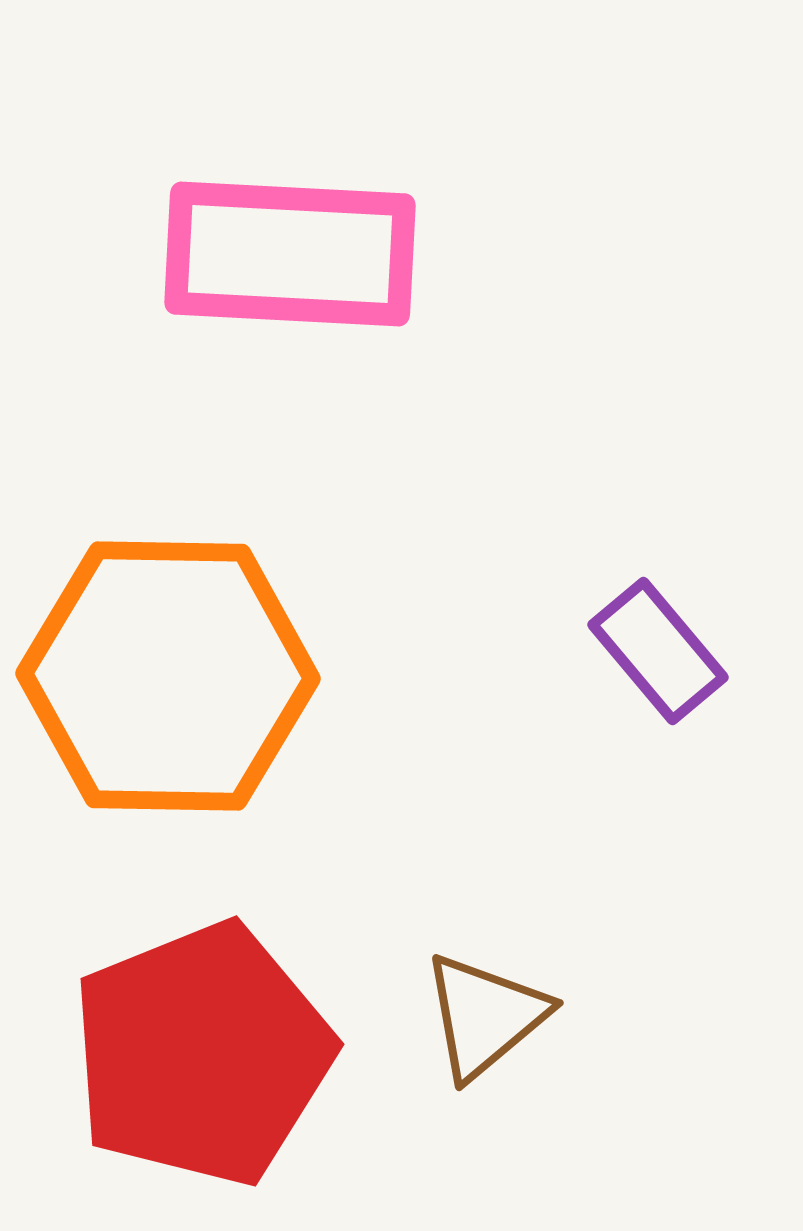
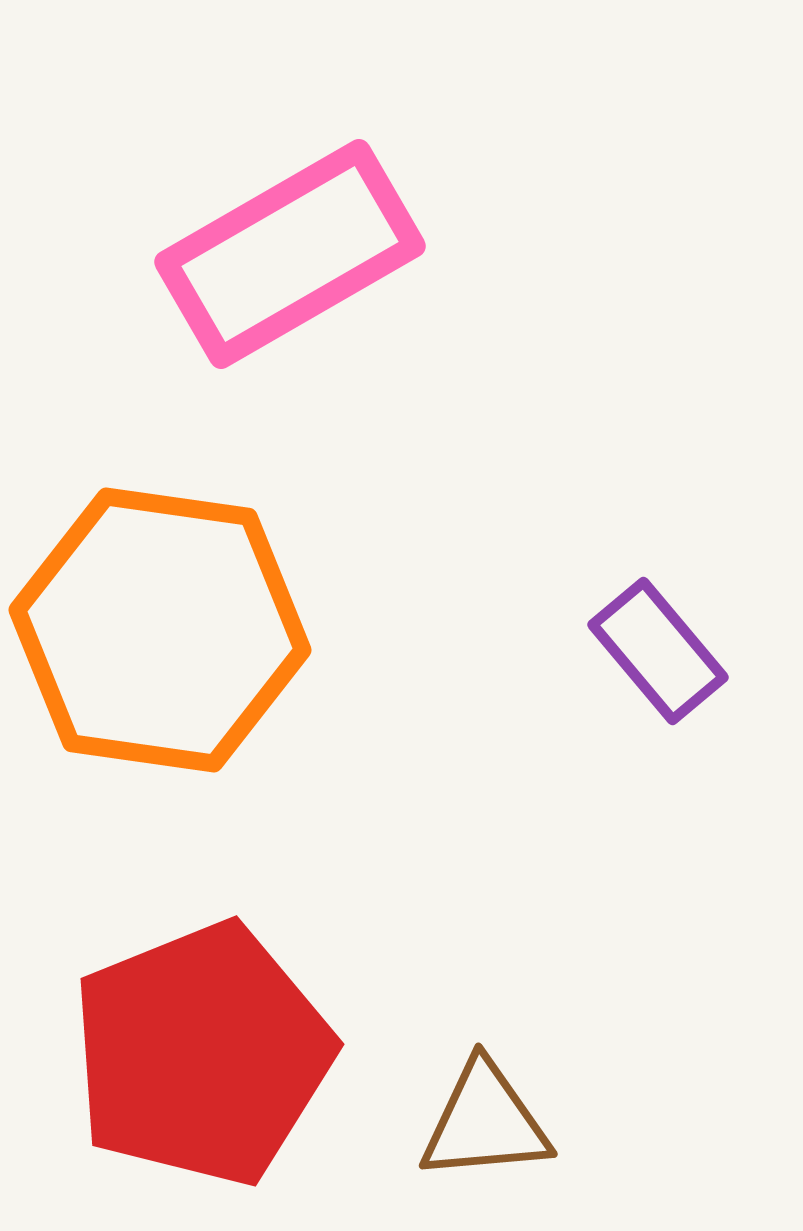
pink rectangle: rotated 33 degrees counterclockwise
orange hexagon: moved 8 px left, 46 px up; rotated 7 degrees clockwise
brown triangle: moved 106 px down; rotated 35 degrees clockwise
